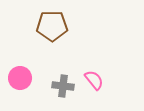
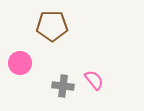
pink circle: moved 15 px up
